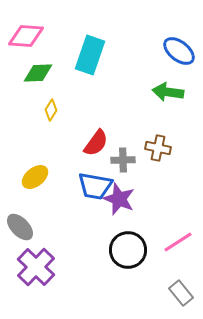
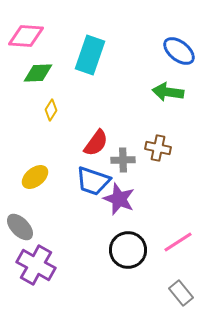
blue trapezoid: moved 2 px left, 5 px up; rotated 9 degrees clockwise
purple cross: moved 2 px up; rotated 15 degrees counterclockwise
